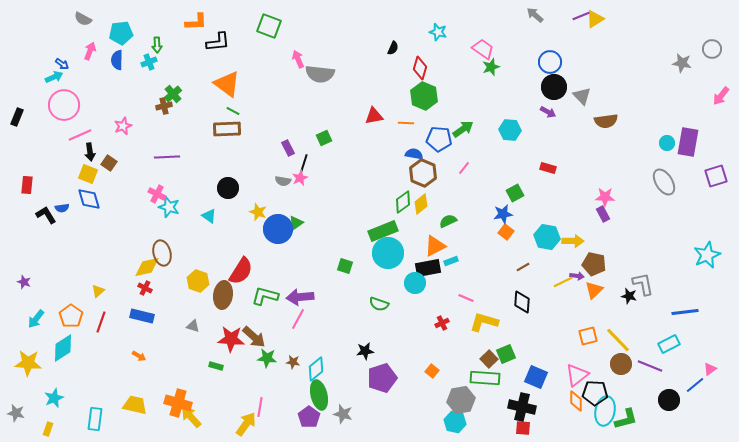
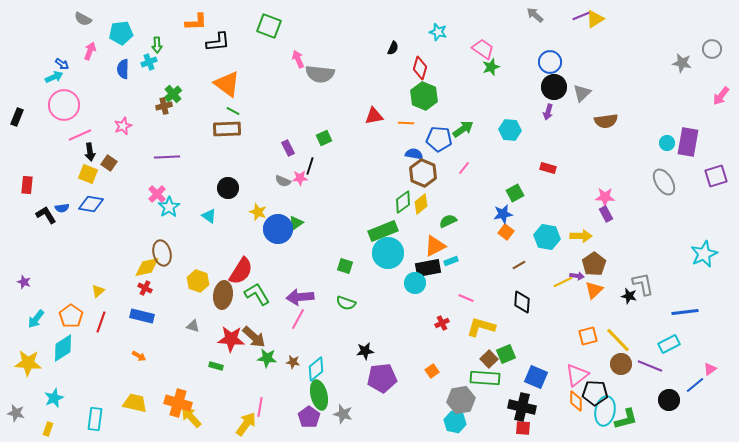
blue semicircle at (117, 60): moved 6 px right, 9 px down
gray triangle at (582, 96): moved 3 px up; rotated 30 degrees clockwise
purple arrow at (548, 112): rotated 77 degrees clockwise
black line at (304, 163): moved 6 px right, 3 px down
pink star at (300, 178): rotated 21 degrees clockwise
gray semicircle at (283, 181): rotated 14 degrees clockwise
pink cross at (157, 194): rotated 18 degrees clockwise
blue diamond at (89, 199): moved 2 px right, 5 px down; rotated 65 degrees counterclockwise
cyan star at (169, 207): rotated 20 degrees clockwise
purple rectangle at (603, 214): moved 3 px right
yellow arrow at (573, 241): moved 8 px right, 5 px up
cyan star at (707, 255): moved 3 px left, 1 px up
brown pentagon at (594, 264): rotated 25 degrees clockwise
brown line at (523, 267): moved 4 px left, 2 px up
green L-shape at (265, 296): moved 8 px left, 2 px up; rotated 44 degrees clockwise
green semicircle at (379, 304): moved 33 px left, 1 px up
yellow L-shape at (484, 322): moved 3 px left, 5 px down
orange square at (432, 371): rotated 16 degrees clockwise
purple pentagon at (382, 378): rotated 12 degrees clockwise
yellow trapezoid at (135, 405): moved 2 px up
